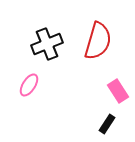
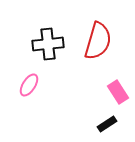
black cross: moved 1 px right; rotated 16 degrees clockwise
pink rectangle: moved 1 px down
black rectangle: rotated 24 degrees clockwise
